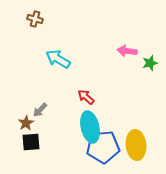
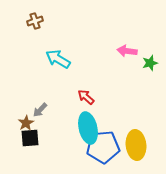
brown cross: moved 2 px down; rotated 35 degrees counterclockwise
cyan ellipse: moved 2 px left, 1 px down
black square: moved 1 px left, 4 px up
